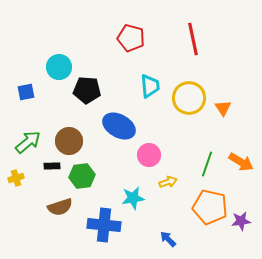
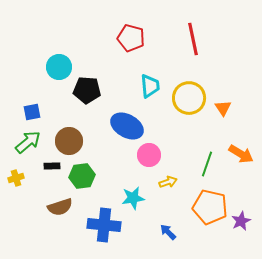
blue square: moved 6 px right, 20 px down
blue ellipse: moved 8 px right
orange arrow: moved 8 px up
purple star: rotated 18 degrees counterclockwise
blue arrow: moved 7 px up
